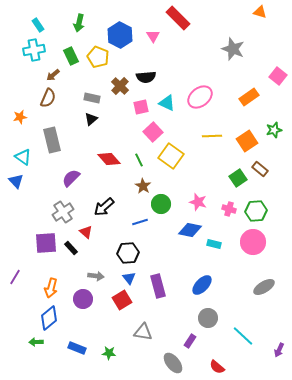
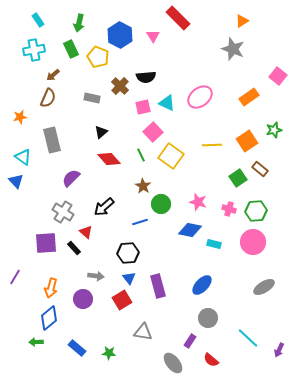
orange triangle at (260, 12): moved 18 px left, 9 px down; rotated 48 degrees counterclockwise
cyan rectangle at (38, 25): moved 5 px up
green rectangle at (71, 56): moved 7 px up
pink square at (141, 107): moved 2 px right
black triangle at (91, 119): moved 10 px right, 13 px down
yellow line at (212, 136): moved 9 px down
green line at (139, 160): moved 2 px right, 5 px up
gray cross at (63, 212): rotated 25 degrees counterclockwise
black rectangle at (71, 248): moved 3 px right
cyan line at (243, 336): moved 5 px right, 2 px down
blue rectangle at (77, 348): rotated 18 degrees clockwise
red semicircle at (217, 367): moved 6 px left, 7 px up
